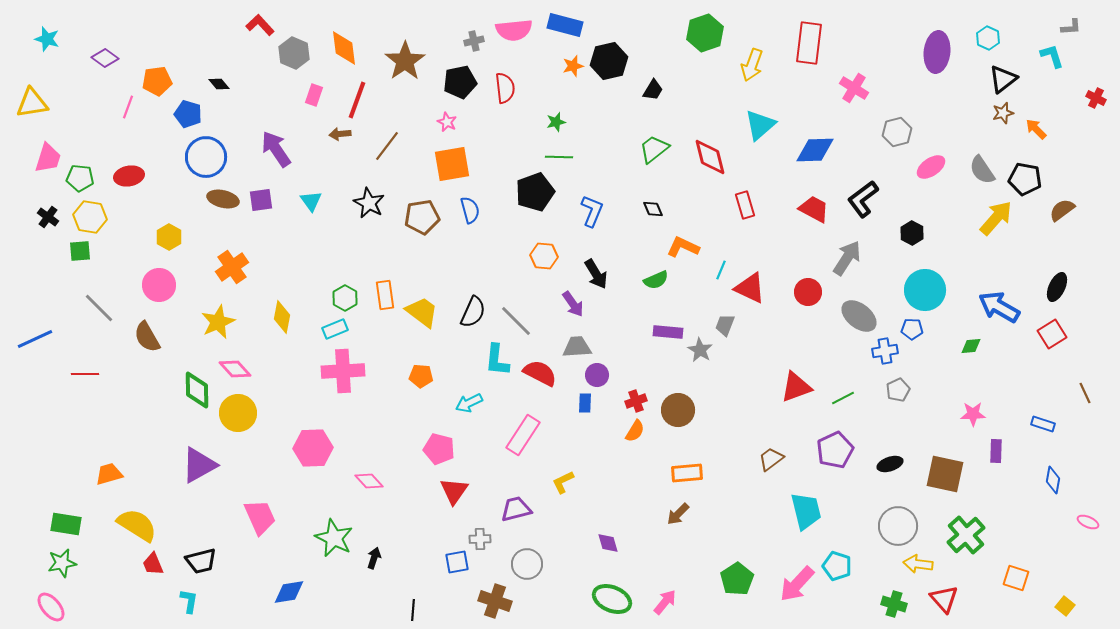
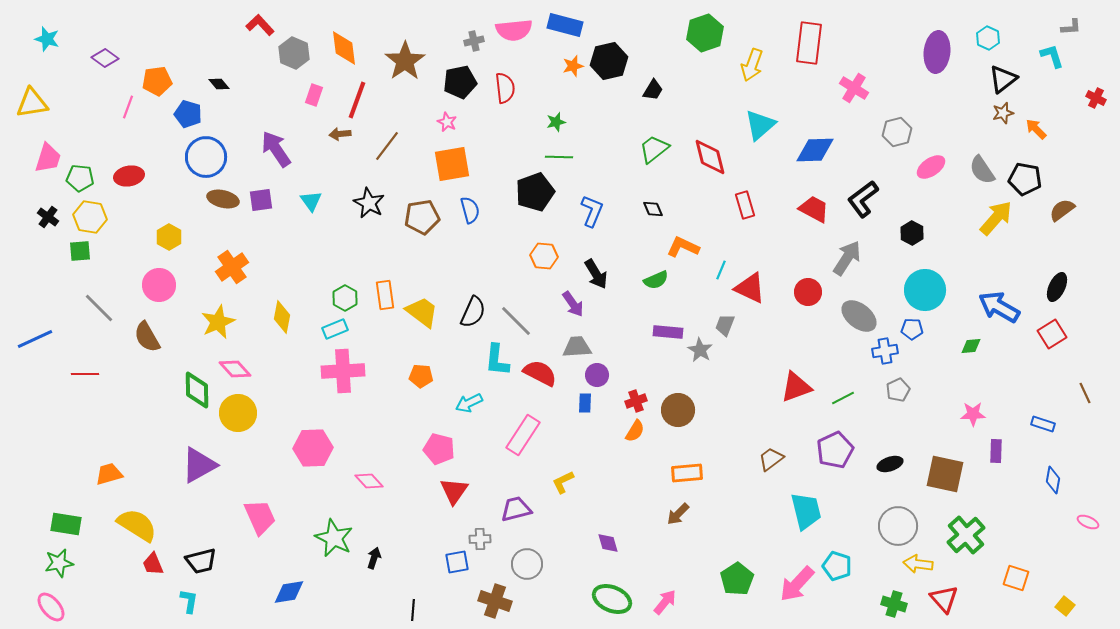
green star at (62, 563): moved 3 px left
